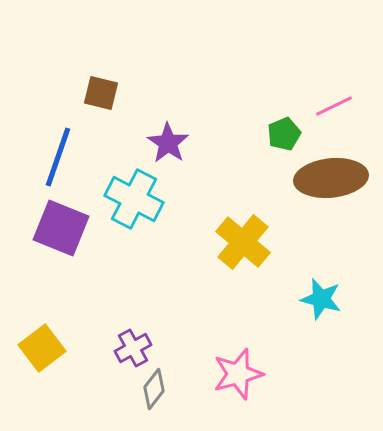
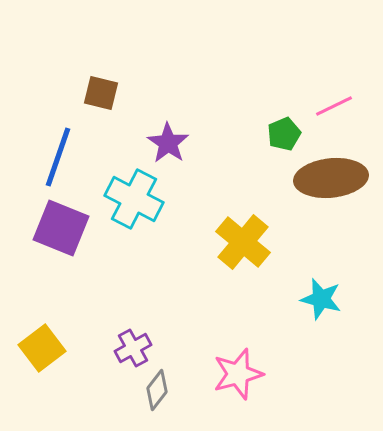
gray diamond: moved 3 px right, 1 px down
